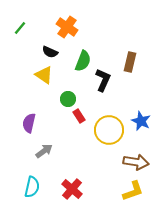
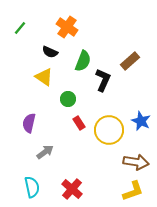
brown rectangle: moved 1 px up; rotated 36 degrees clockwise
yellow triangle: moved 2 px down
red rectangle: moved 7 px down
gray arrow: moved 1 px right, 1 px down
cyan semicircle: rotated 25 degrees counterclockwise
